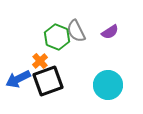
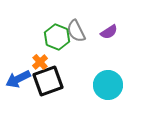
purple semicircle: moved 1 px left
orange cross: moved 1 px down
